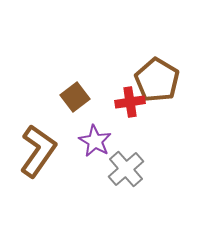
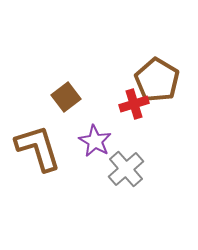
brown square: moved 9 px left
red cross: moved 4 px right, 2 px down; rotated 8 degrees counterclockwise
brown L-shape: moved 3 px up; rotated 52 degrees counterclockwise
